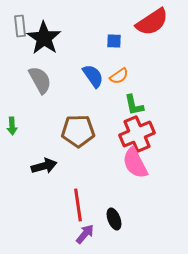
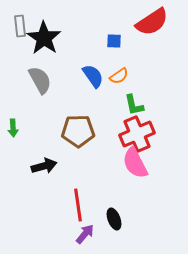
green arrow: moved 1 px right, 2 px down
